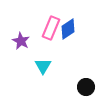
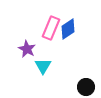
purple star: moved 6 px right, 8 px down
